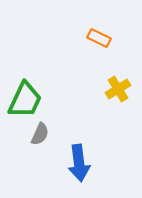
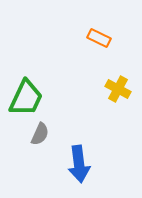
yellow cross: rotated 30 degrees counterclockwise
green trapezoid: moved 1 px right, 2 px up
blue arrow: moved 1 px down
